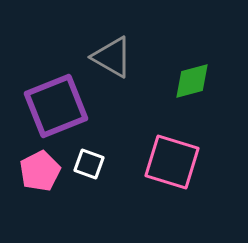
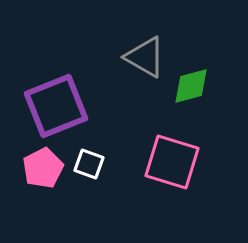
gray triangle: moved 33 px right
green diamond: moved 1 px left, 5 px down
pink pentagon: moved 3 px right, 3 px up
